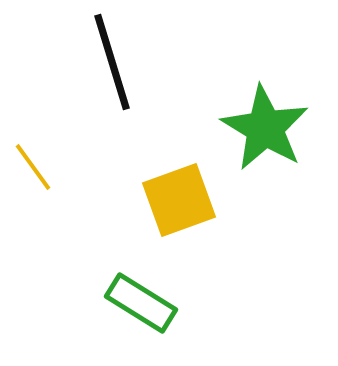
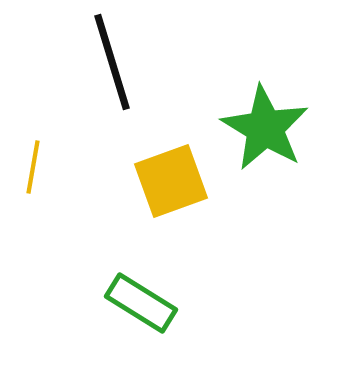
yellow line: rotated 46 degrees clockwise
yellow square: moved 8 px left, 19 px up
